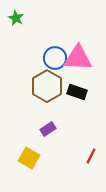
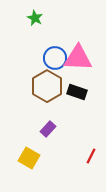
green star: moved 19 px right
purple rectangle: rotated 14 degrees counterclockwise
